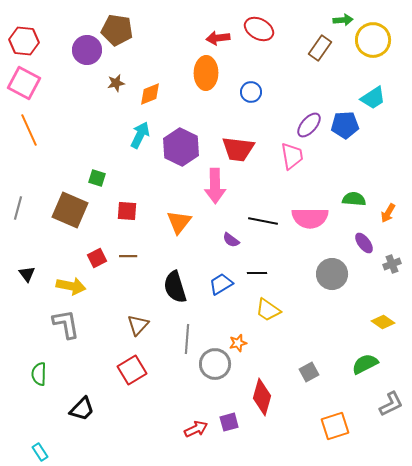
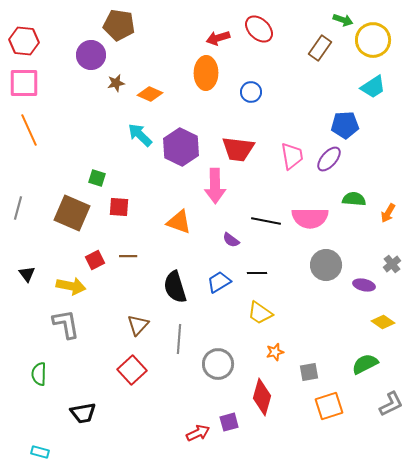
green arrow at (343, 20): rotated 24 degrees clockwise
red ellipse at (259, 29): rotated 16 degrees clockwise
brown pentagon at (117, 30): moved 2 px right, 5 px up
red arrow at (218, 38): rotated 10 degrees counterclockwise
purple circle at (87, 50): moved 4 px right, 5 px down
pink square at (24, 83): rotated 28 degrees counterclockwise
orange diamond at (150, 94): rotated 45 degrees clockwise
cyan trapezoid at (373, 98): moved 11 px up
purple ellipse at (309, 125): moved 20 px right, 34 px down
cyan arrow at (140, 135): rotated 72 degrees counterclockwise
brown square at (70, 210): moved 2 px right, 3 px down
red square at (127, 211): moved 8 px left, 4 px up
black line at (263, 221): moved 3 px right
orange triangle at (179, 222): rotated 48 degrees counterclockwise
purple ellipse at (364, 243): moved 42 px down; rotated 40 degrees counterclockwise
red square at (97, 258): moved 2 px left, 2 px down
gray cross at (392, 264): rotated 18 degrees counterclockwise
gray circle at (332, 274): moved 6 px left, 9 px up
blue trapezoid at (221, 284): moved 2 px left, 2 px up
yellow trapezoid at (268, 310): moved 8 px left, 3 px down
gray line at (187, 339): moved 8 px left
orange star at (238, 343): moved 37 px right, 9 px down
gray circle at (215, 364): moved 3 px right
red square at (132, 370): rotated 12 degrees counterclockwise
gray square at (309, 372): rotated 18 degrees clockwise
black trapezoid at (82, 409): moved 1 px right, 4 px down; rotated 36 degrees clockwise
orange square at (335, 426): moved 6 px left, 20 px up
red arrow at (196, 429): moved 2 px right, 4 px down
cyan rectangle at (40, 452): rotated 42 degrees counterclockwise
